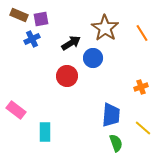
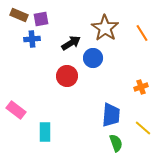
blue cross: rotated 21 degrees clockwise
